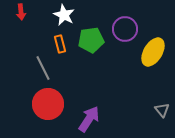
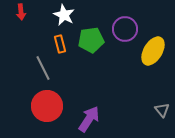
yellow ellipse: moved 1 px up
red circle: moved 1 px left, 2 px down
